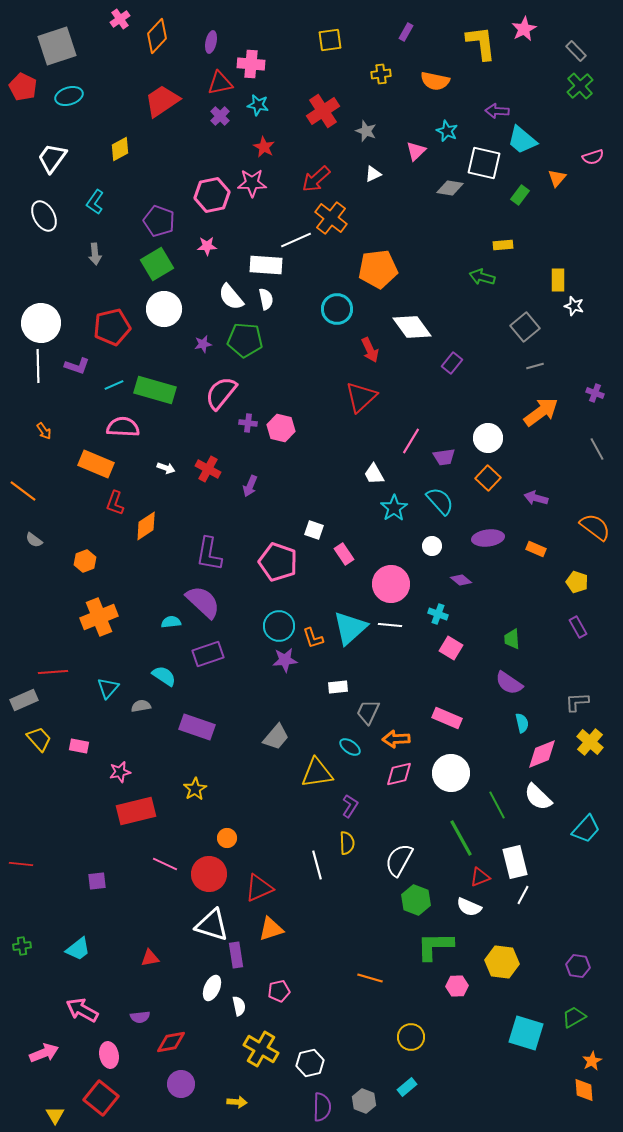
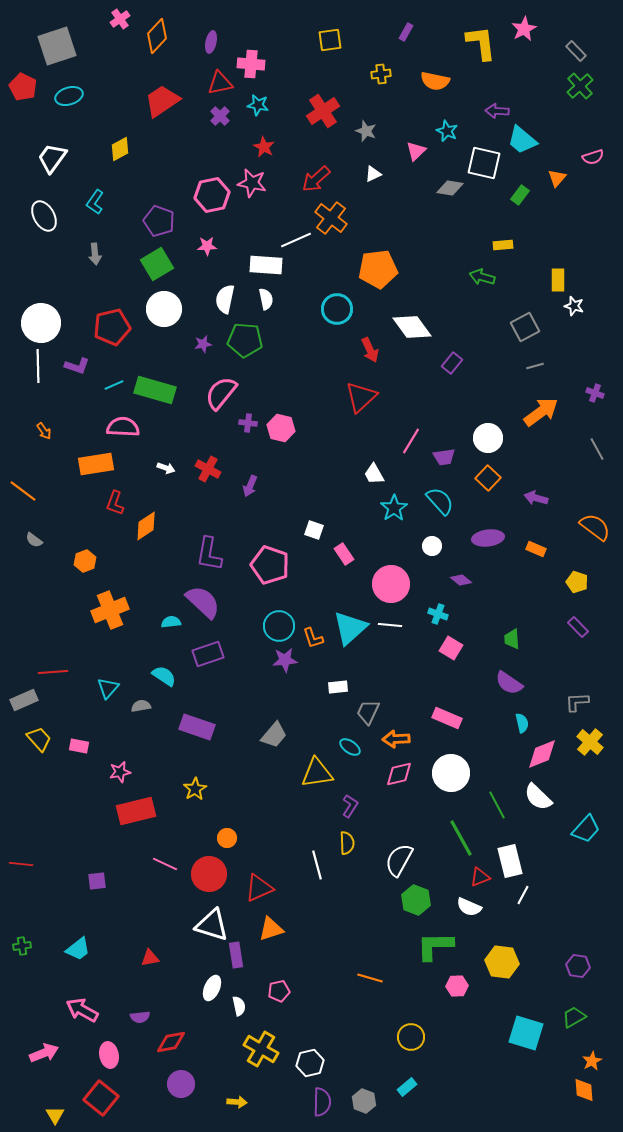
pink star at (252, 183): rotated 12 degrees clockwise
white semicircle at (231, 297): moved 6 px left, 2 px down; rotated 52 degrees clockwise
gray square at (525, 327): rotated 12 degrees clockwise
orange rectangle at (96, 464): rotated 32 degrees counterclockwise
pink pentagon at (278, 562): moved 8 px left, 3 px down
orange cross at (99, 617): moved 11 px right, 7 px up
purple rectangle at (578, 627): rotated 15 degrees counterclockwise
gray trapezoid at (276, 737): moved 2 px left, 2 px up
white rectangle at (515, 862): moved 5 px left, 1 px up
purple semicircle at (322, 1107): moved 5 px up
